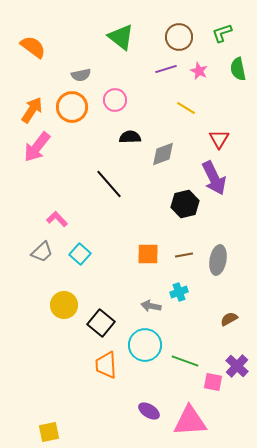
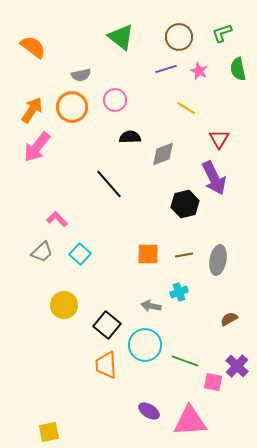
black square: moved 6 px right, 2 px down
